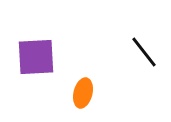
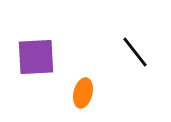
black line: moved 9 px left
